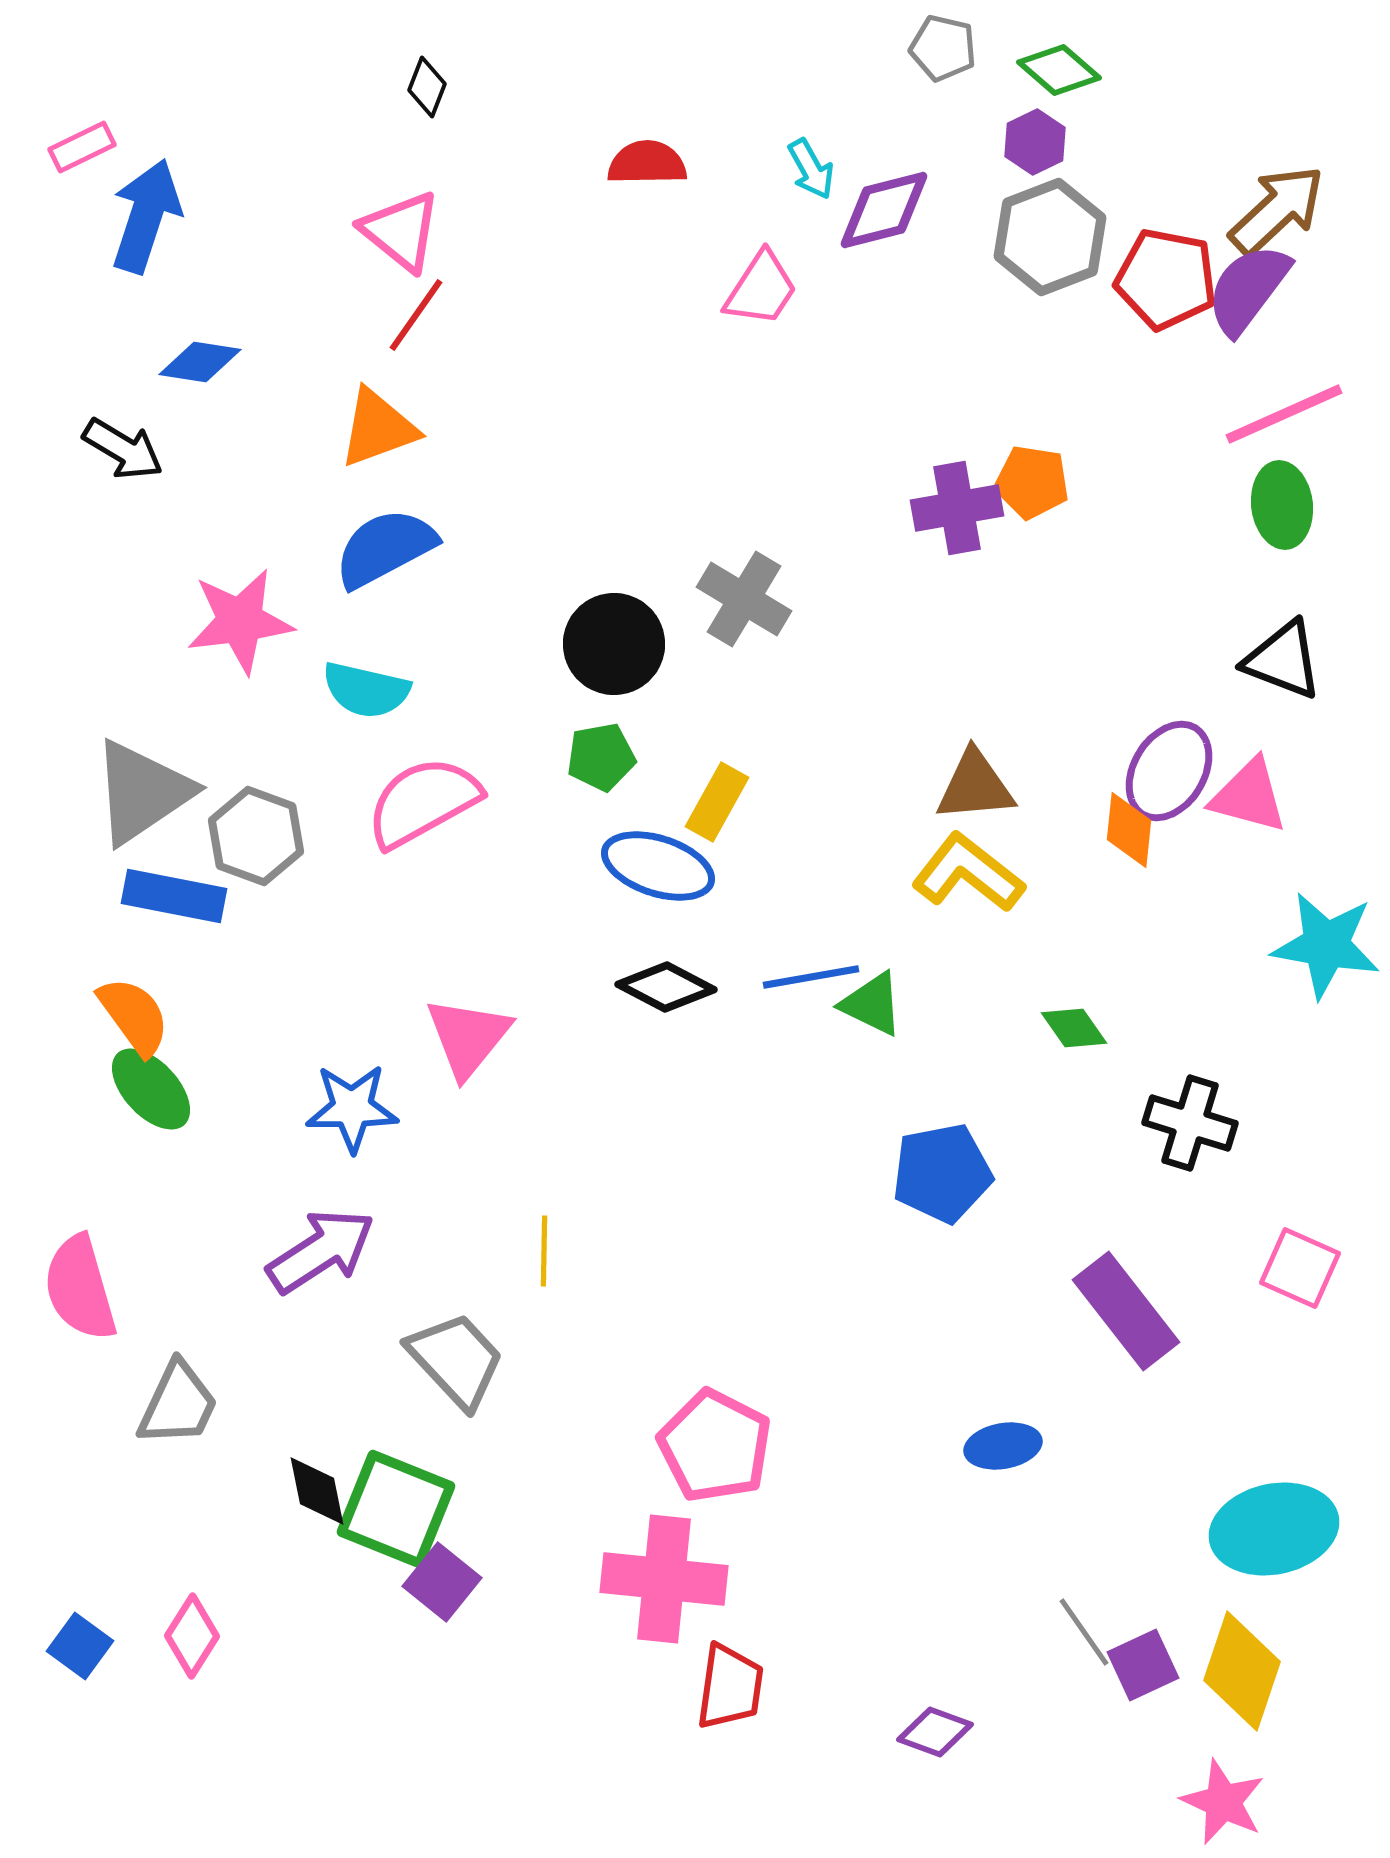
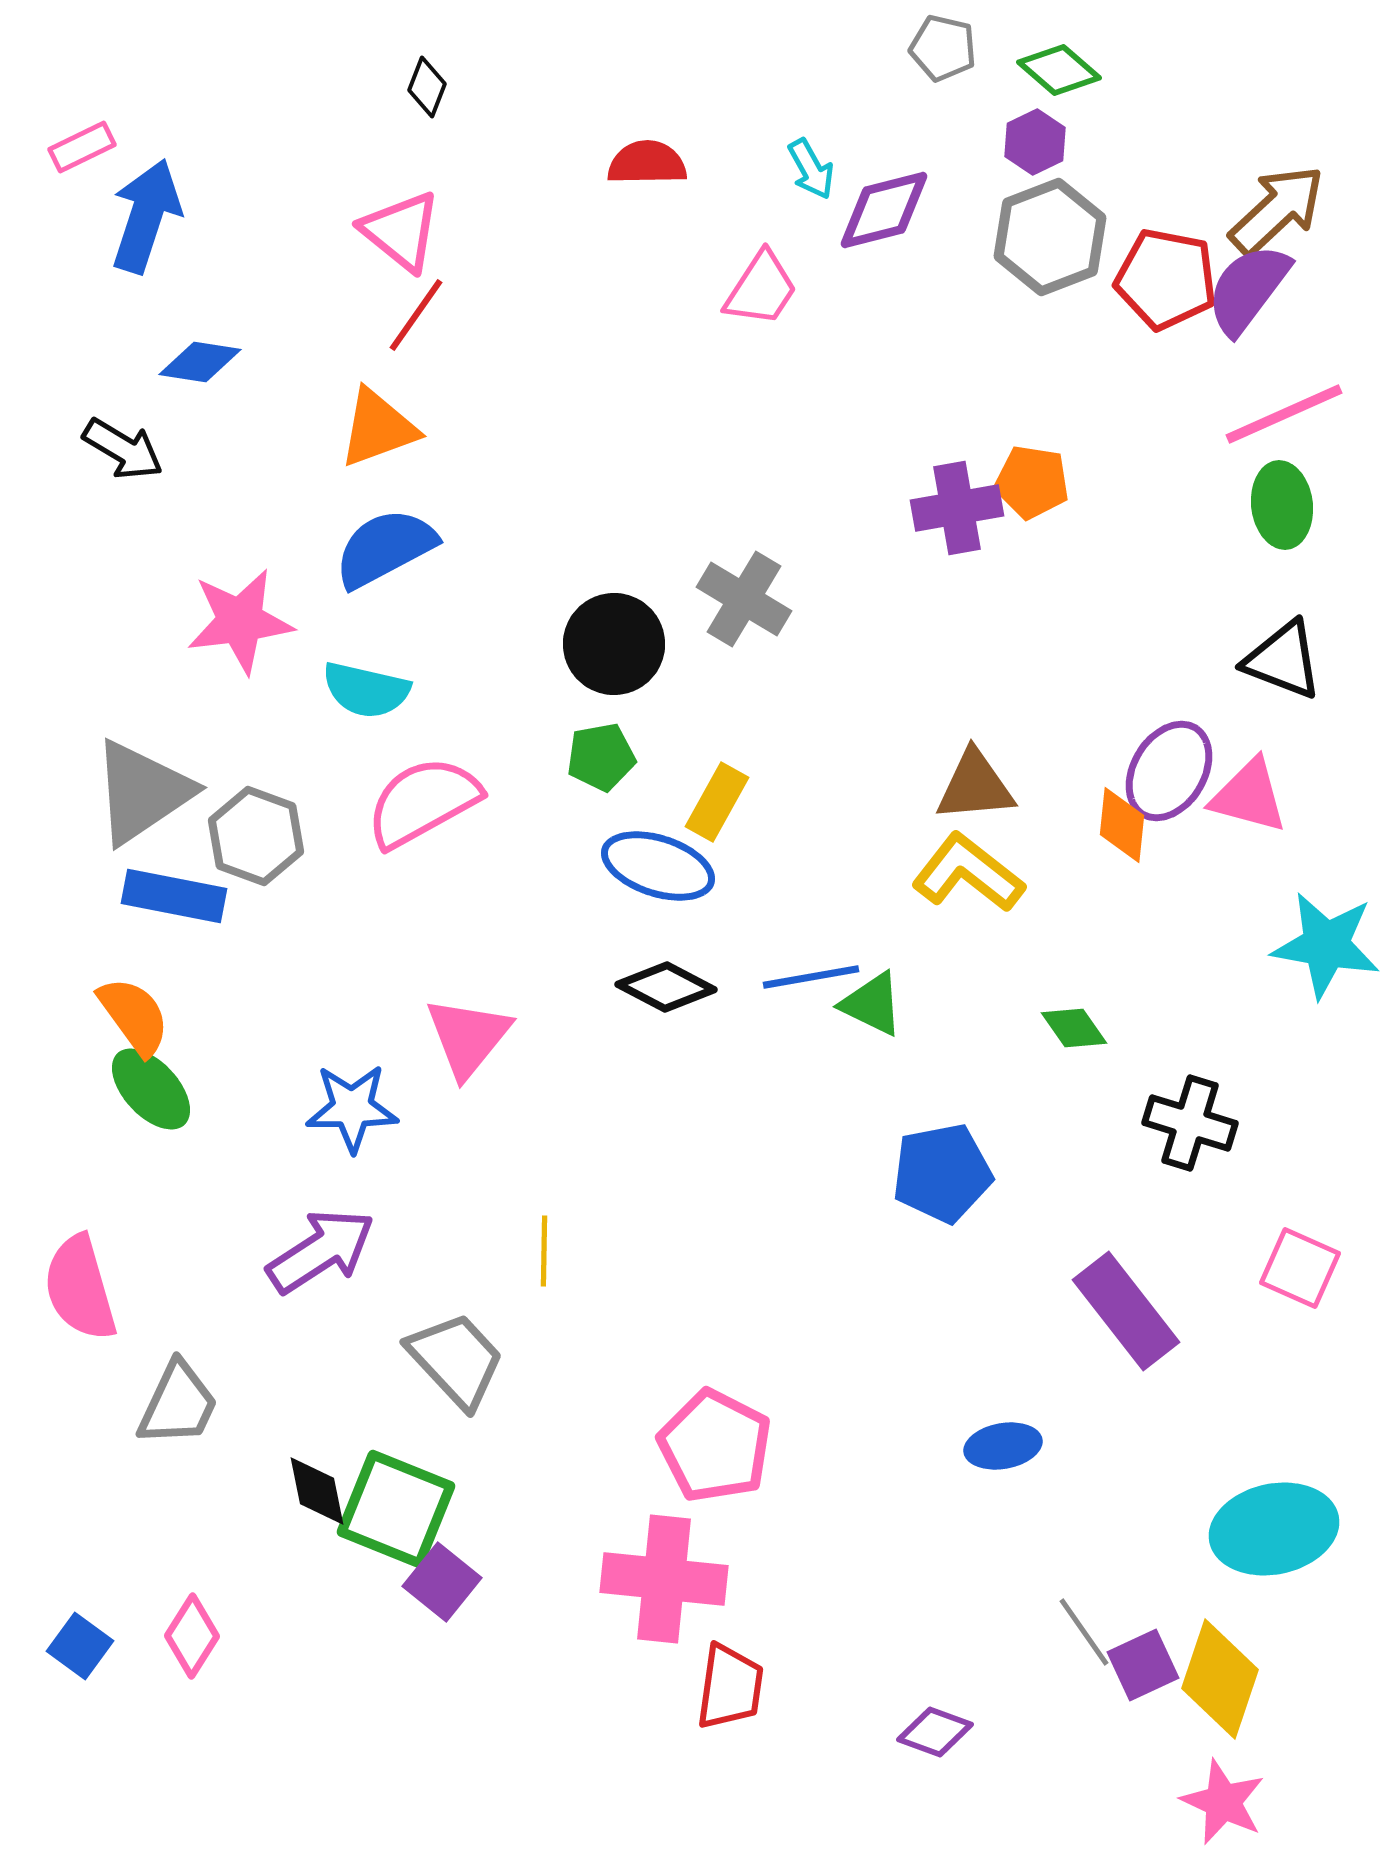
orange diamond at (1129, 830): moved 7 px left, 5 px up
yellow diamond at (1242, 1671): moved 22 px left, 8 px down
